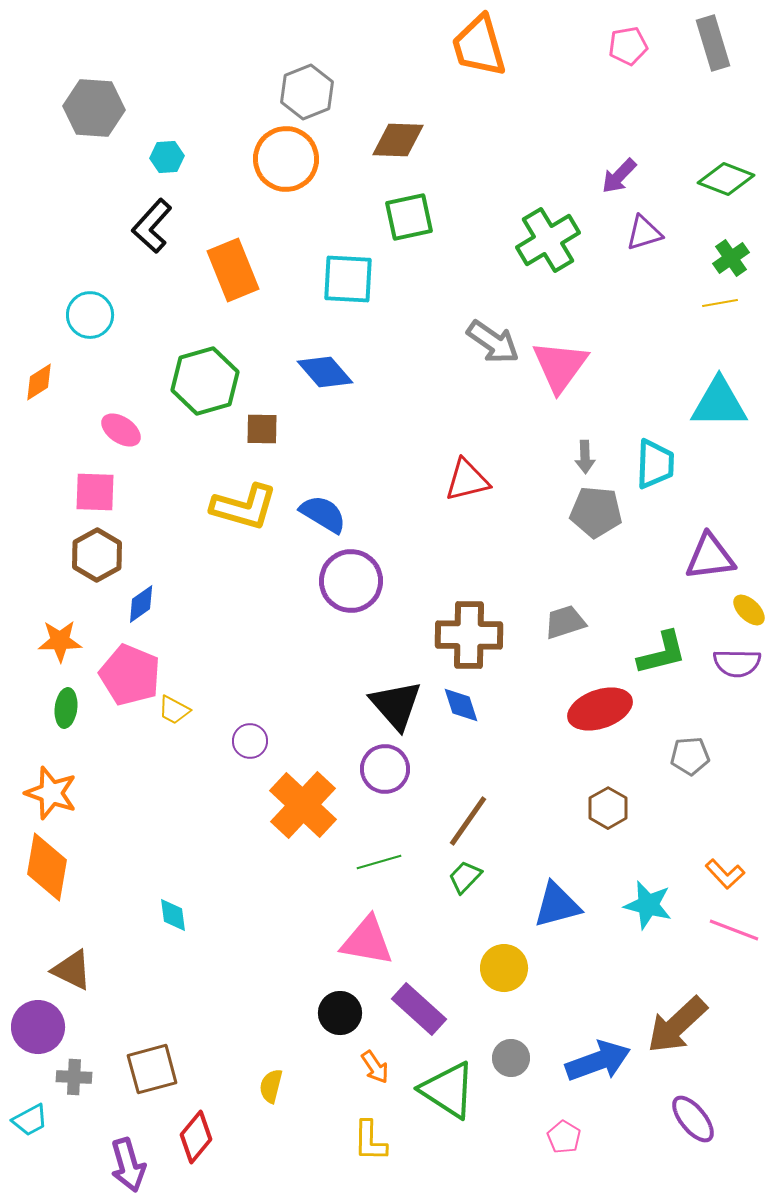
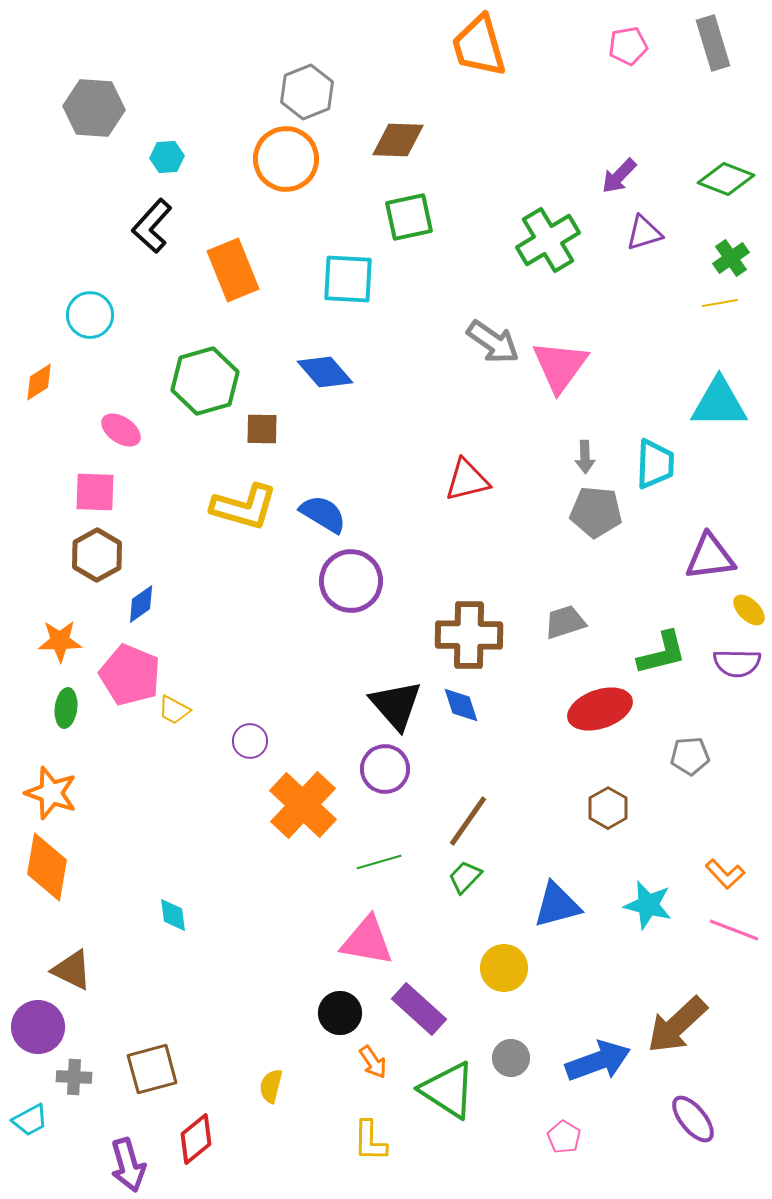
orange arrow at (375, 1067): moved 2 px left, 5 px up
red diamond at (196, 1137): moved 2 px down; rotated 12 degrees clockwise
